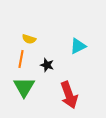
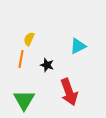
yellow semicircle: rotated 96 degrees clockwise
green triangle: moved 13 px down
red arrow: moved 3 px up
